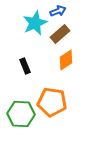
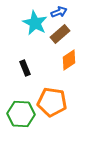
blue arrow: moved 1 px right, 1 px down
cyan star: rotated 20 degrees counterclockwise
orange diamond: moved 3 px right
black rectangle: moved 2 px down
